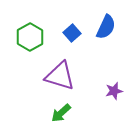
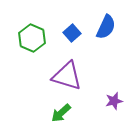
green hexagon: moved 2 px right, 1 px down; rotated 8 degrees counterclockwise
purple triangle: moved 7 px right
purple star: moved 10 px down
